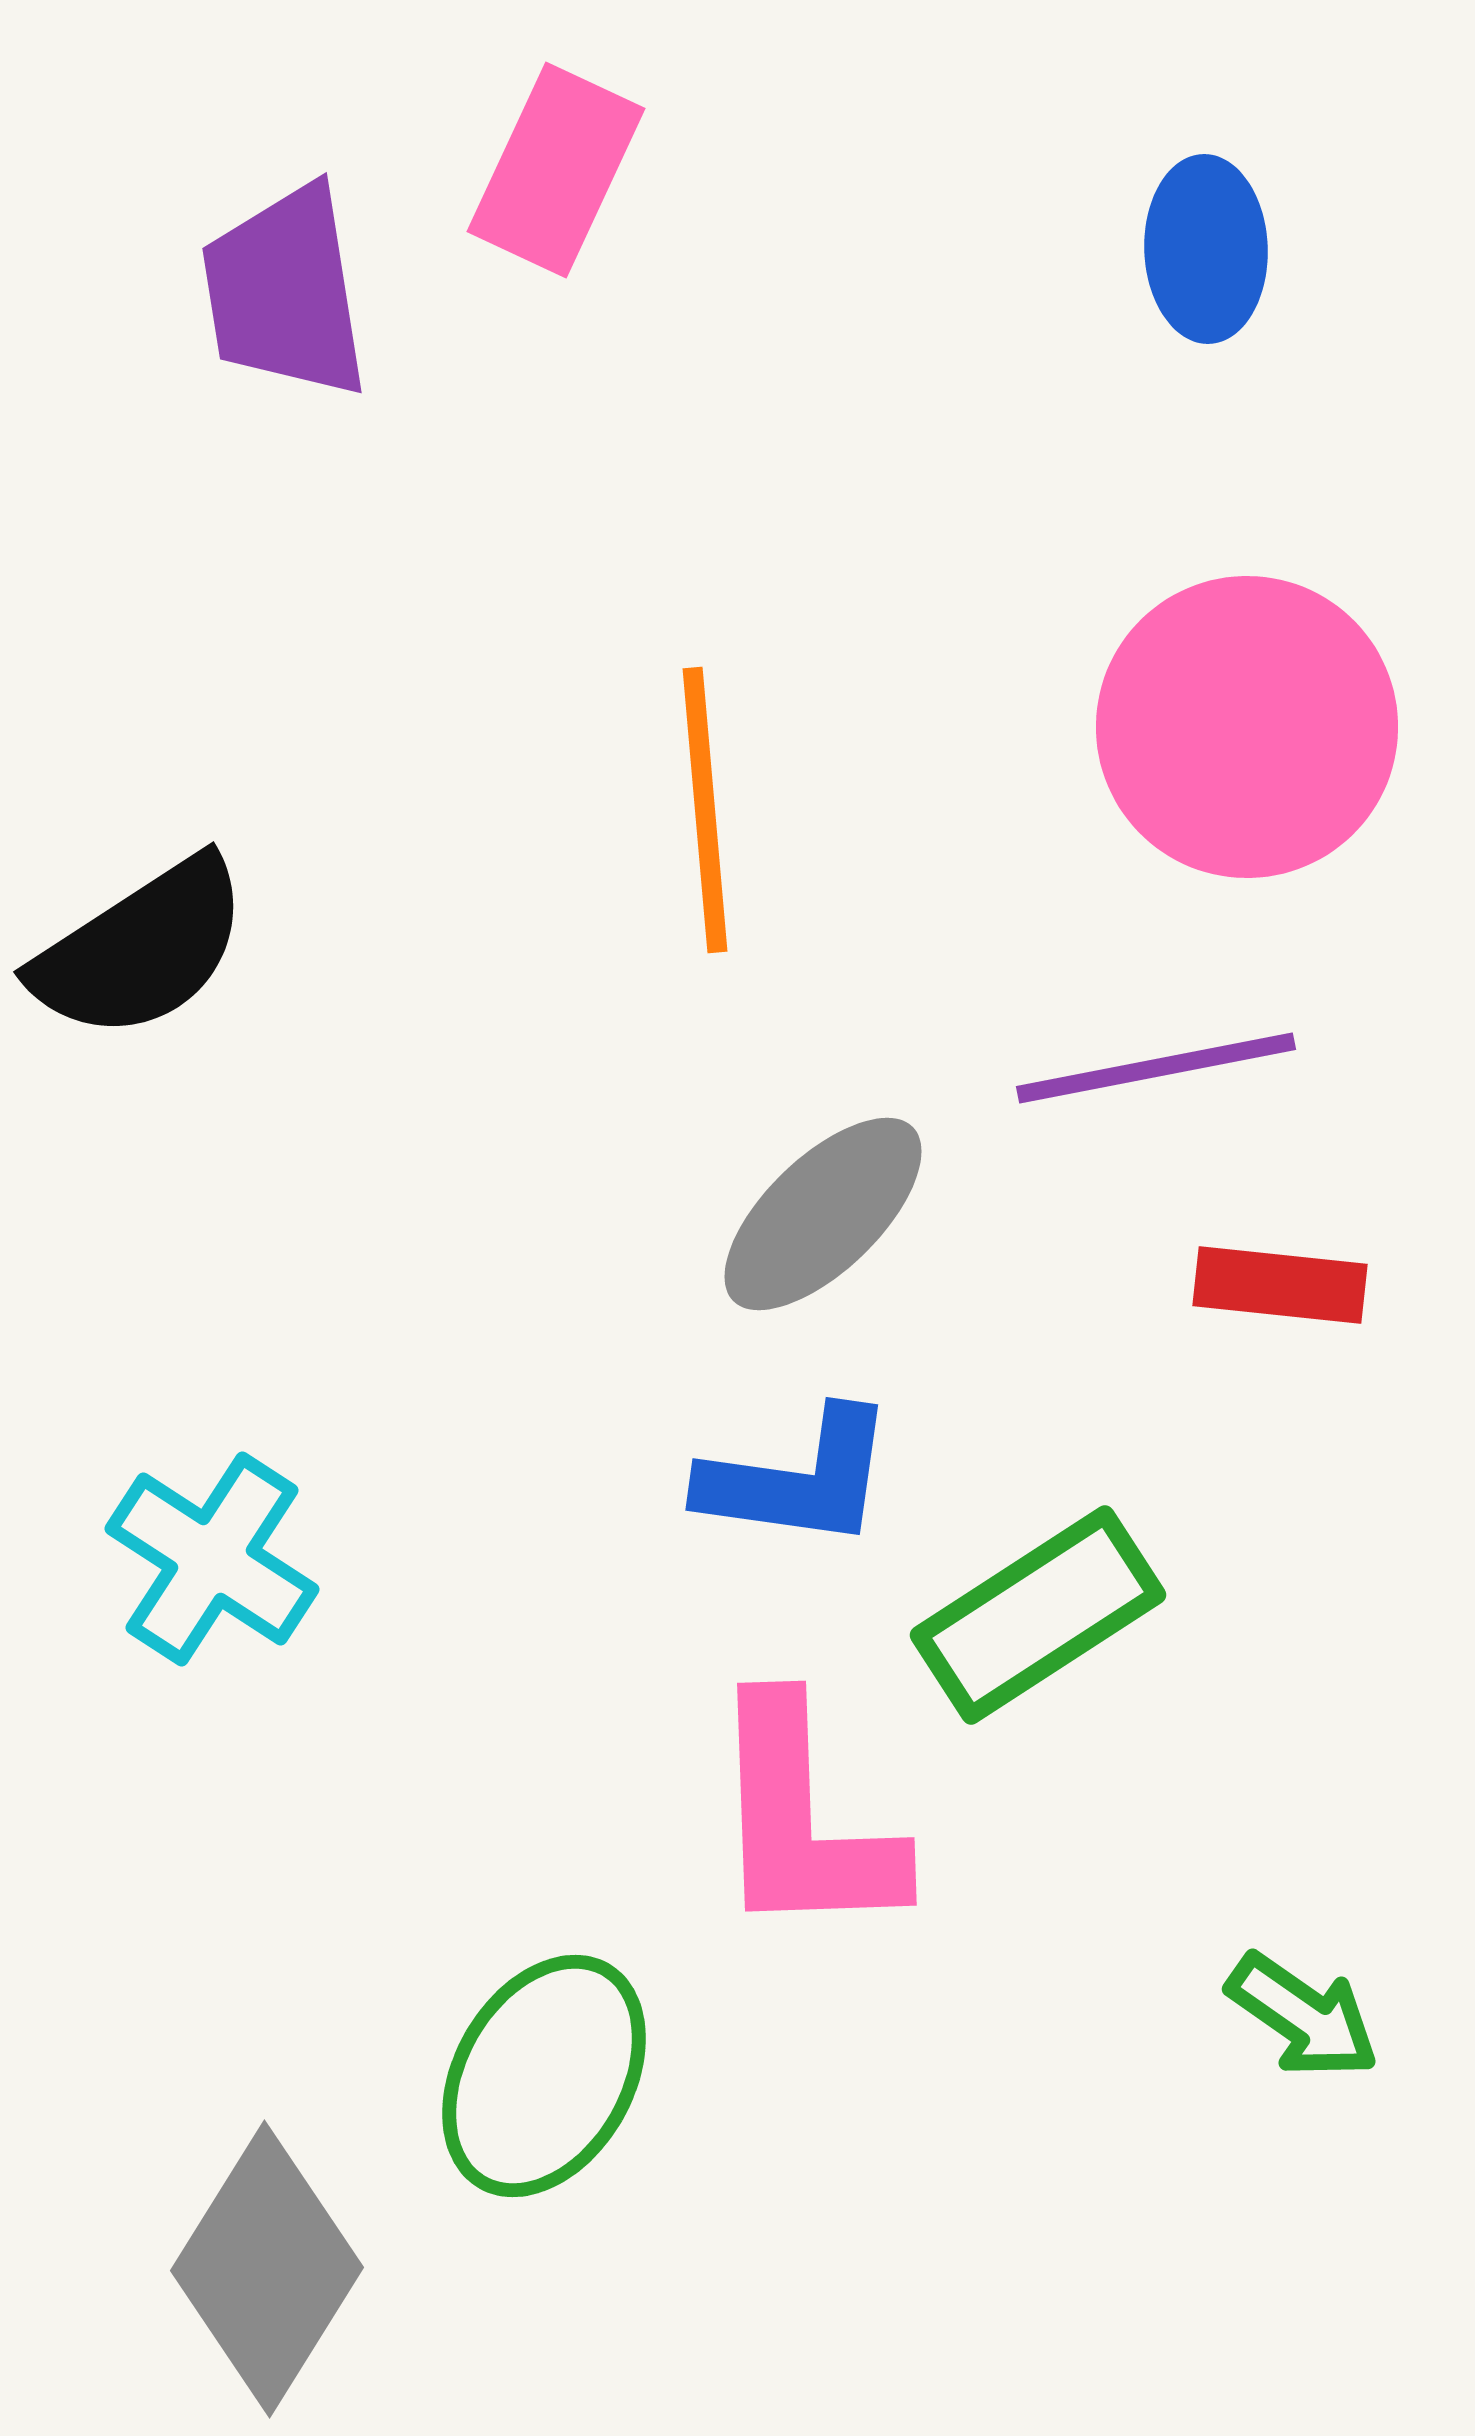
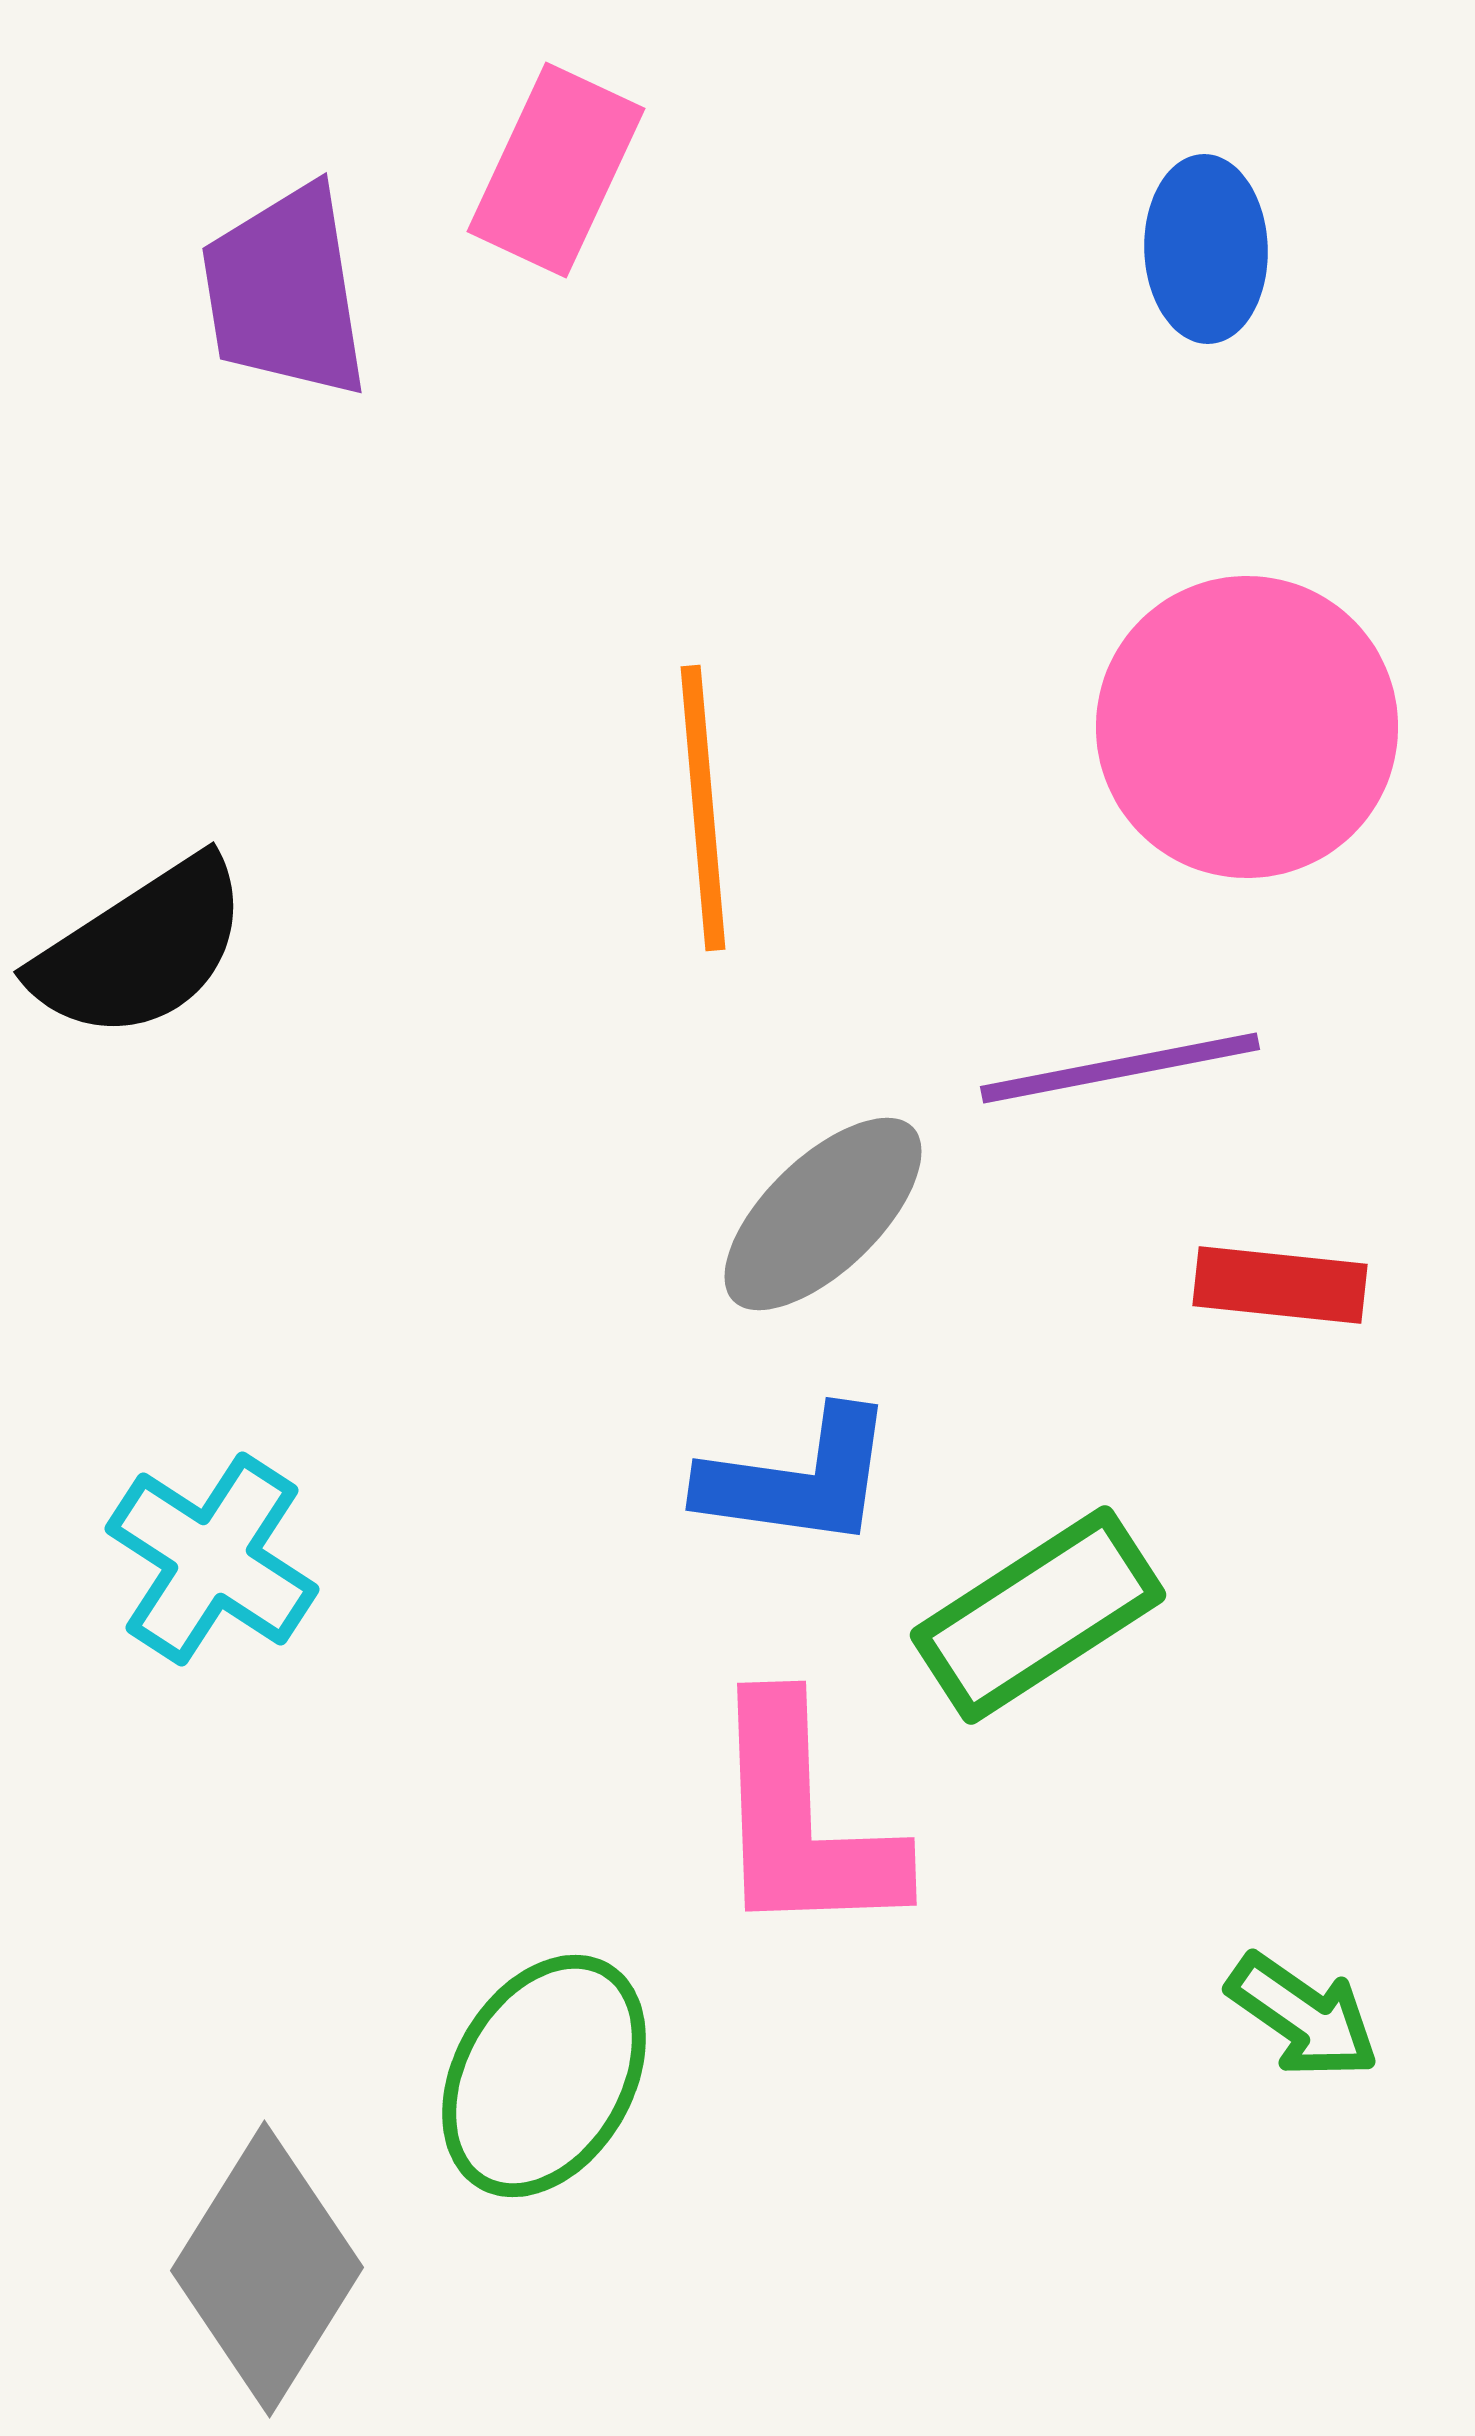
orange line: moved 2 px left, 2 px up
purple line: moved 36 px left
